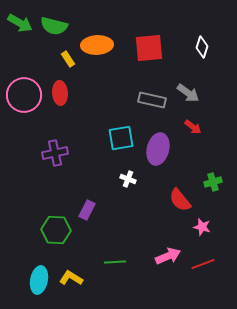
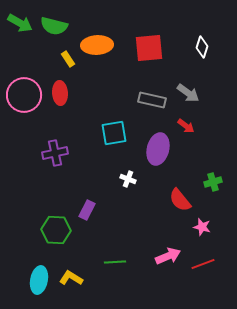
red arrow: moved 7 px left, 1 px up
cyan square: moved 7 px left, 5 px up
